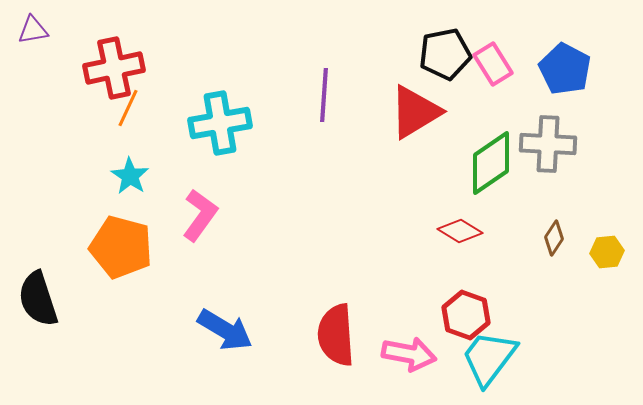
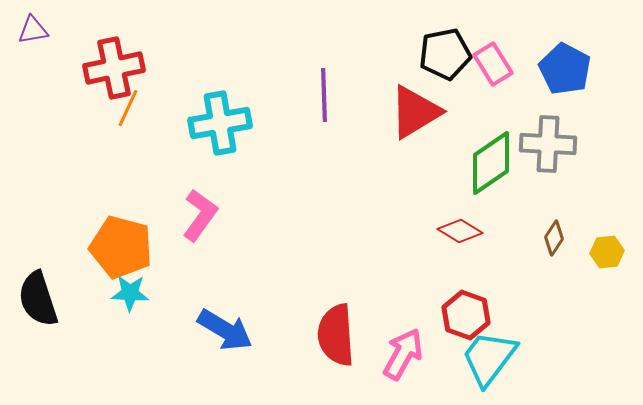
purple line: rotated 6 degrees counterclockwise
cyan star: moved 117 px down; rotated 30 degrees counterclockwise
pink arrow: moved 6 px left; rotated 72 degrees counterclockwise
